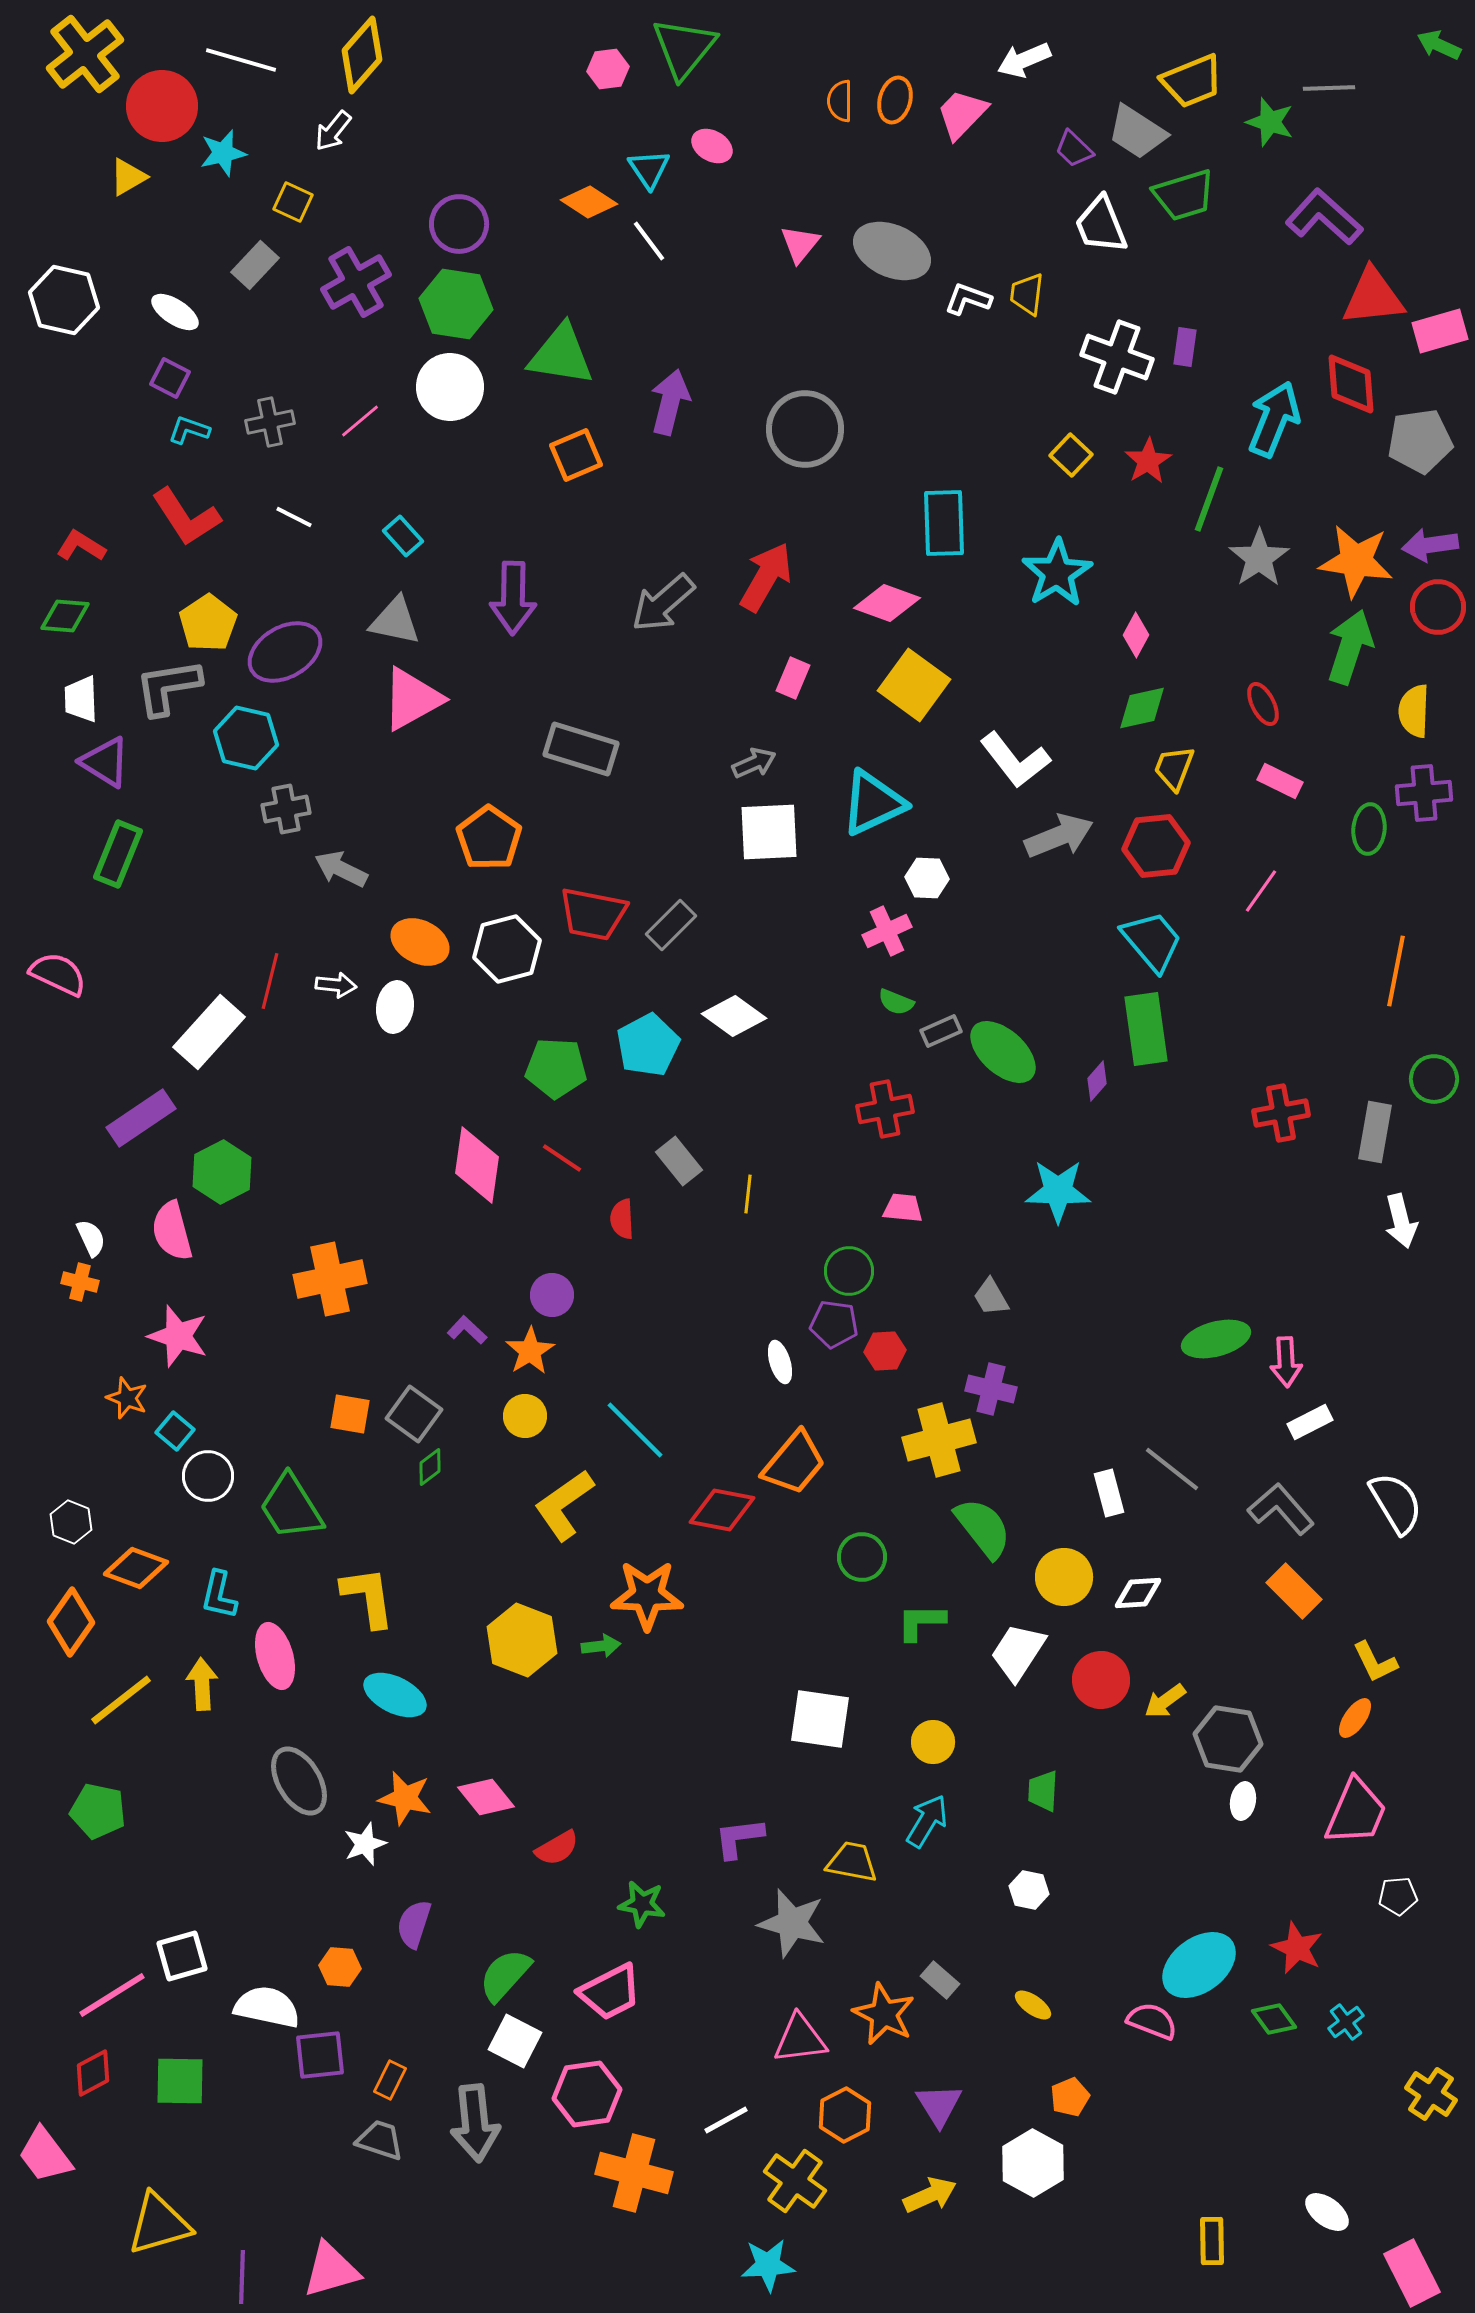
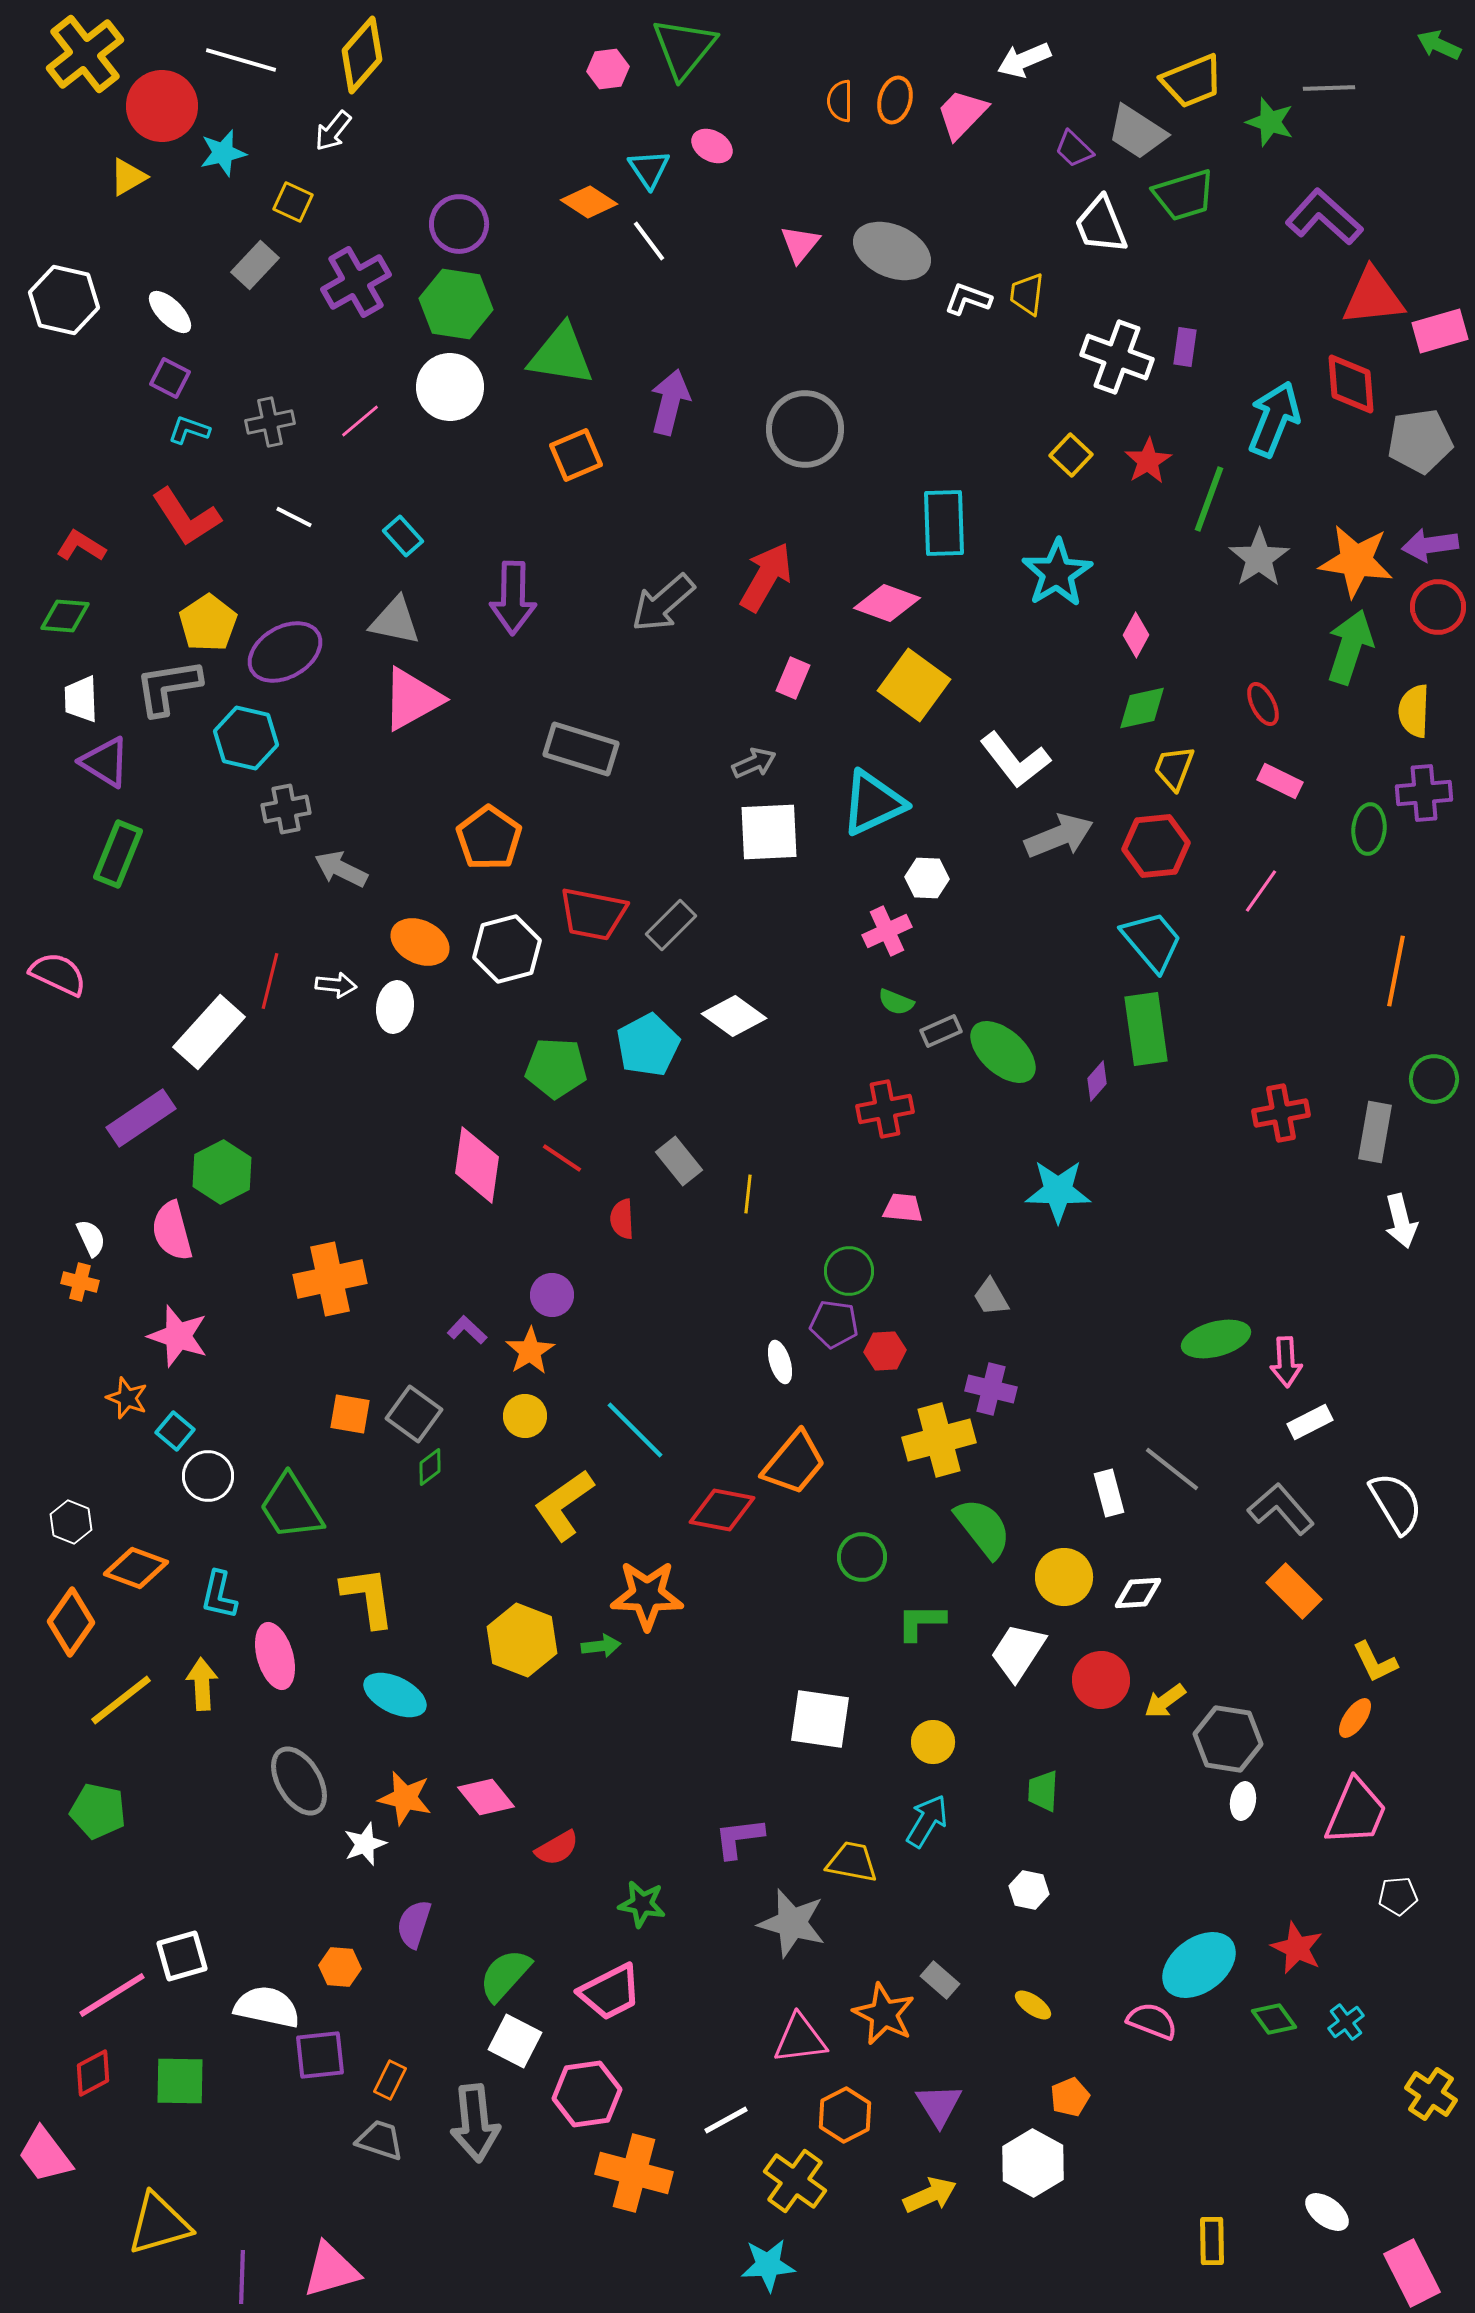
white ellipse at (175, 312): moved 5 px left; rotated 12 degrees clockwise
